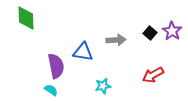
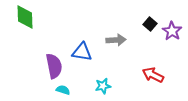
green diamond: moved 1 px left, 1 px up
black square: moved 9 px up
blue triangle: moved 1 px left
purple semicircle: moved 2 px left
red arrow: rotated 55 degrees clockwise
cyan semicircle: moved 12 px right; rotated 16 degrees counterclockwise
